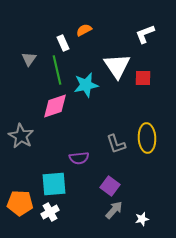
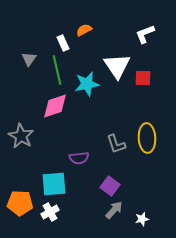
cyan star: moved 1 px right, 1 px up
